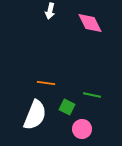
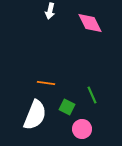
green line: rotated 54 degrees clockwise
